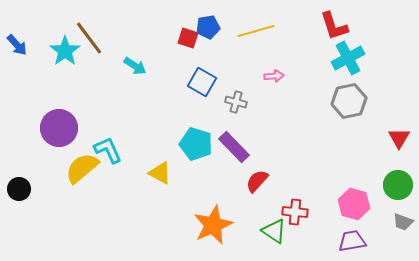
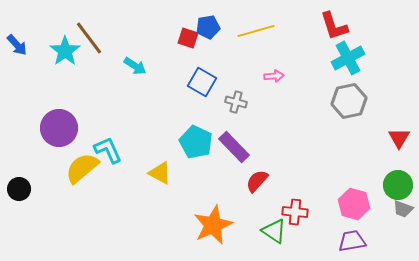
cyan pentagon: moved 2 px up; rotated 8 degrees clockwise
gray trapezoid: moved 13 px up
